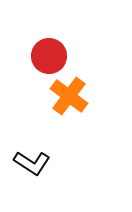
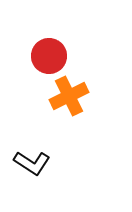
orange cross: rotated 27 degrees clockwise
